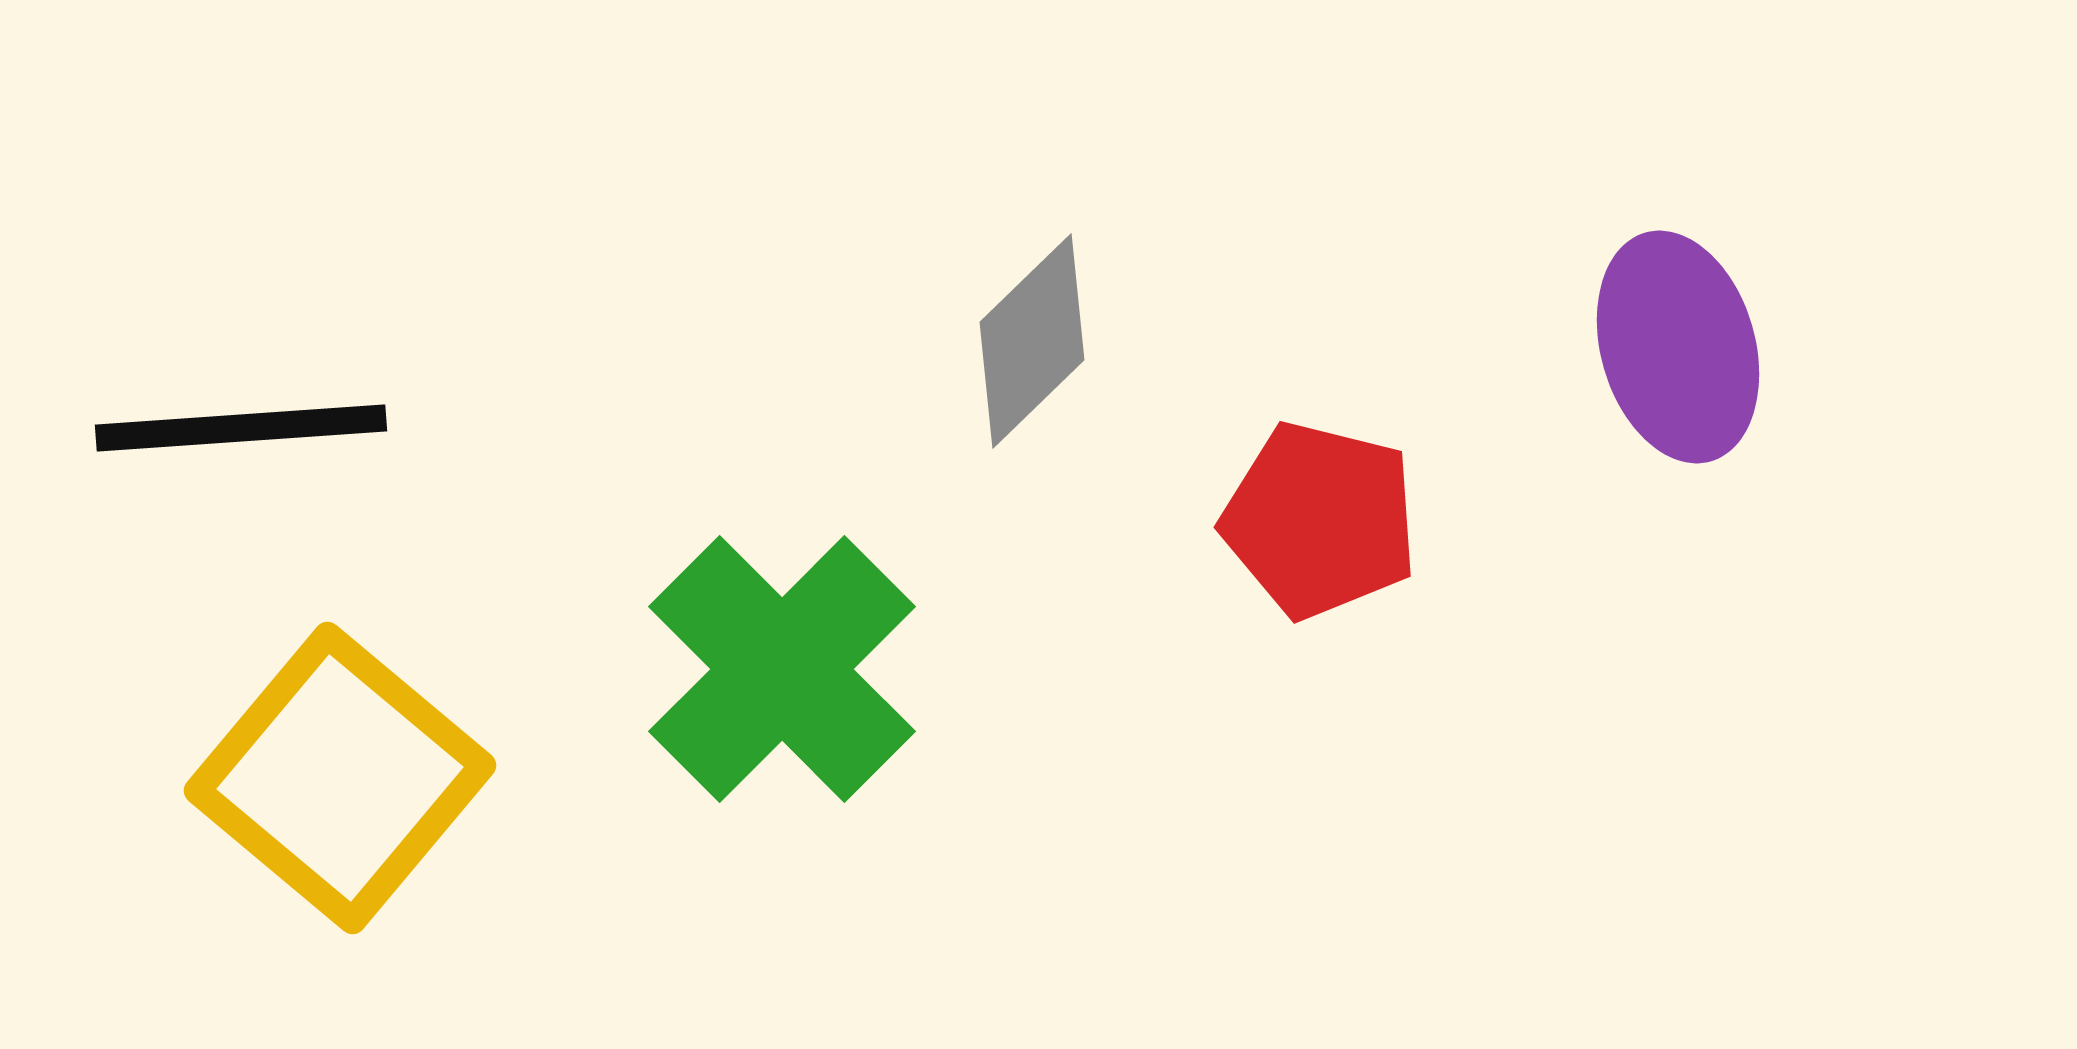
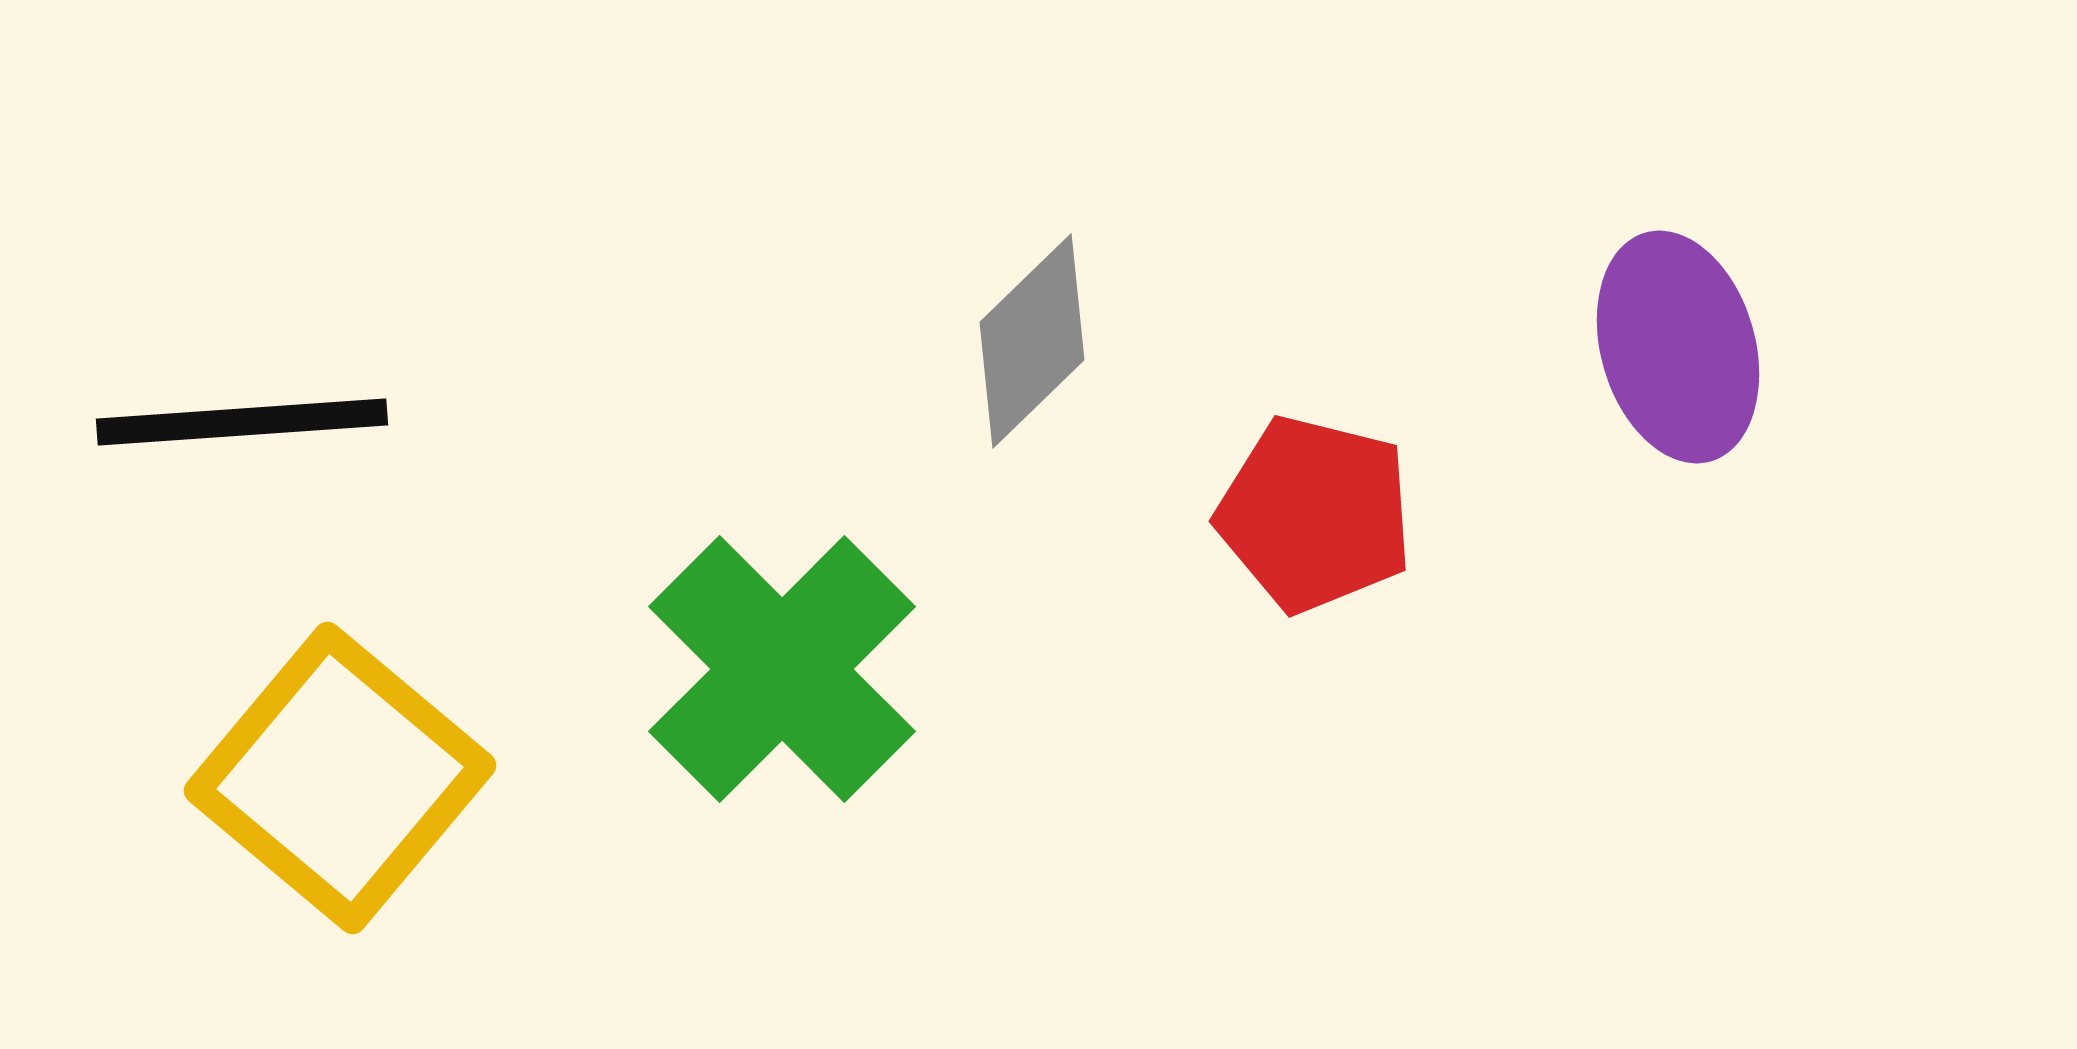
black line: moved 1 px right, 6 px up
red pentagon: moved 5 px left, 6 px up
